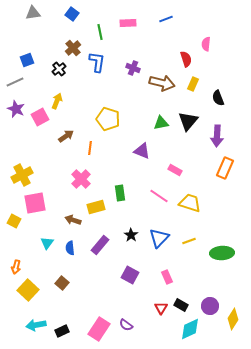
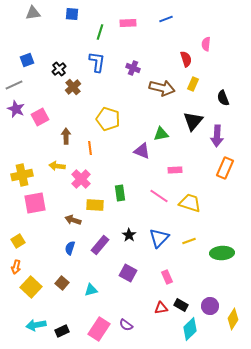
blue square at (72, 14): rotated 32 degrees counterclockwise
green line at (100, 32): rotated 28 degrees clockwise
brown cross at (73, 48): moved 39 px down
gray line at (15, 82): moved 1 px left, 3 px down
brown arrow at (162, 83): moved 5 px down
black semicircle at (218, 98): moved 5 px right
yellow arrow at (57, 101): moved 65 px down; rotated 105 degrees counterclockwise
black triangle at (188, 121): moved 5 px right
green triangle at (161, 123): moved 11 px down
brown arrow at (66, 136): rotated 56 degrees counterclockwise
orange line at (90, 148): rotated 16 degrees counterclockwise
pink rectangle at (175, 170): rotated 32 degrees counterclockwise
yellow cross at (22, 175): rotated 15 degrees clockwise
yellow rectangle at (96, 207): moved 1 px left, 2 px up; rotated 18 degrees clockwise
yellow square at (14, 221): moved 4 px right, 20 px down; rotated 32 degrees clockwise
black star at (131, 235): moved 2 px left
cyan triangle at (47, 243): moved 44 px right, 47 px down; rotated 40 degrees clockwise
blue semicircle at (70, 248): rotated 24 degrees clockwise
purple square at (130, 275): moved 2 px left, 2 px up
yellow square at (28, 290): moved 3 px right, 3 px up
red triangle at (161, 308): rotated 48 degrees clockwise
cyan diamond at (190, 329): rotated 20 degrees counterclockwise
